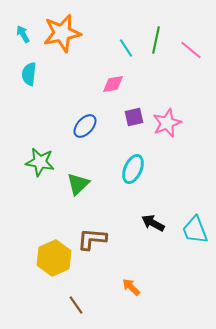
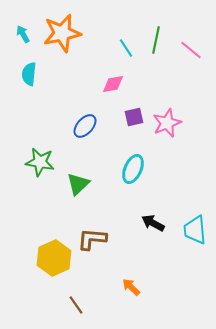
cyan trapezoid: rotated 16 degrees clockwise
